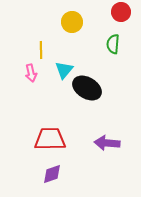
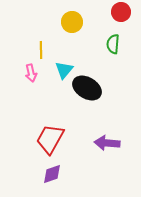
red trapezoid: rotated 60 degrees counterclockwise
